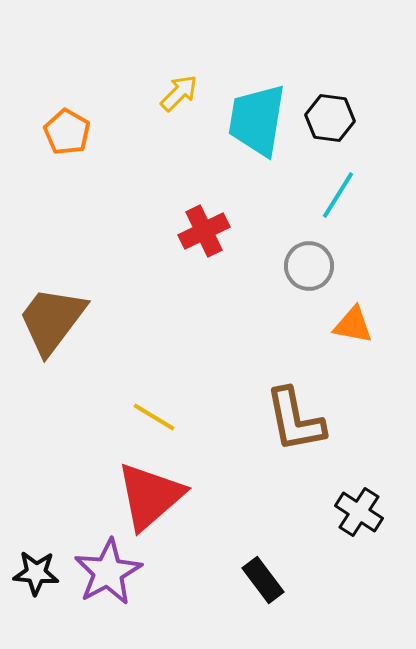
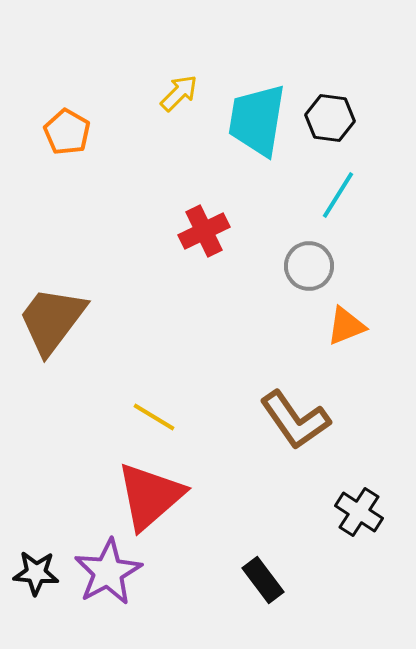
orange triangle: moved 7 px left, 1 px down; rotated 33 degrees counterclockwise
brown L-shape: rotated 24 degrees counterclockwise
